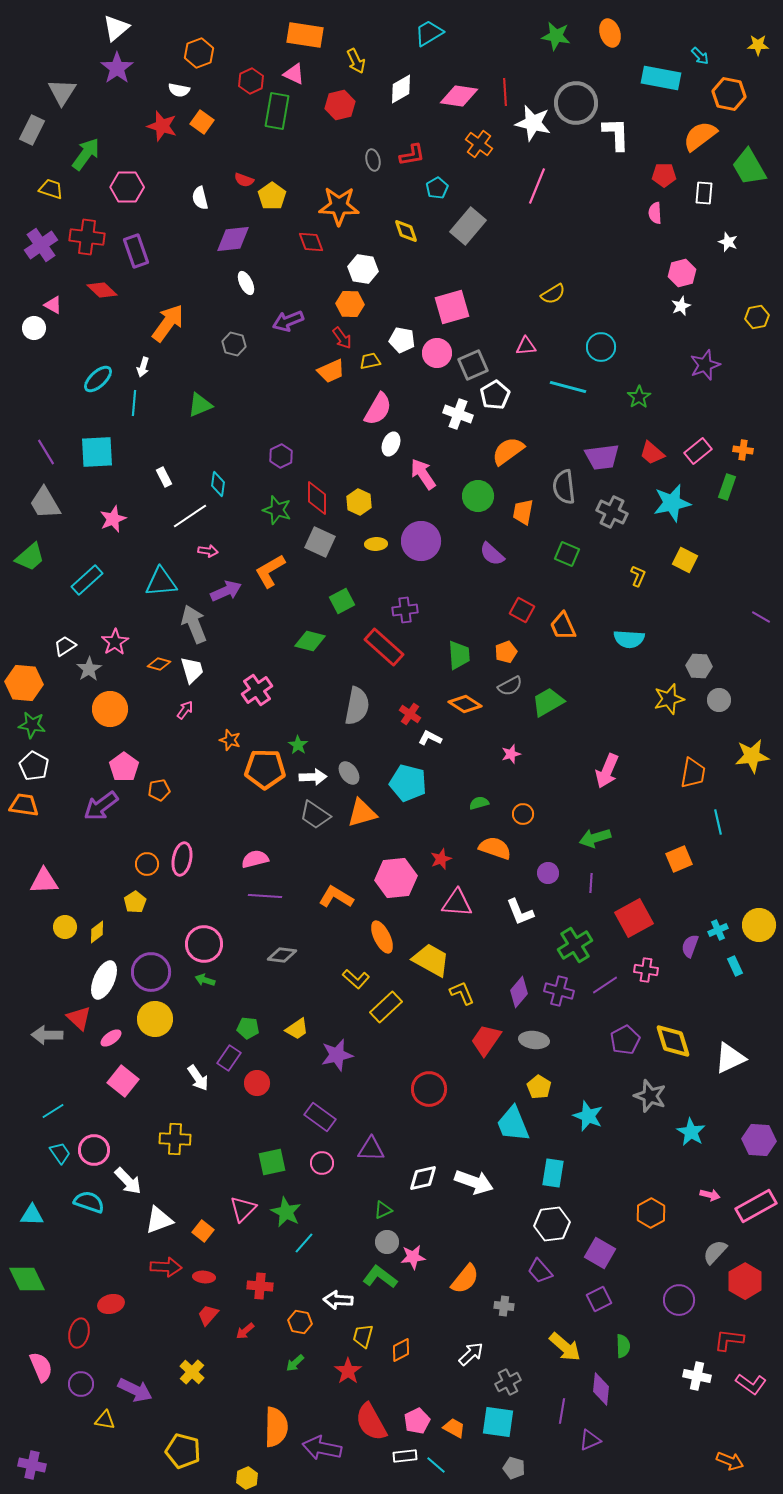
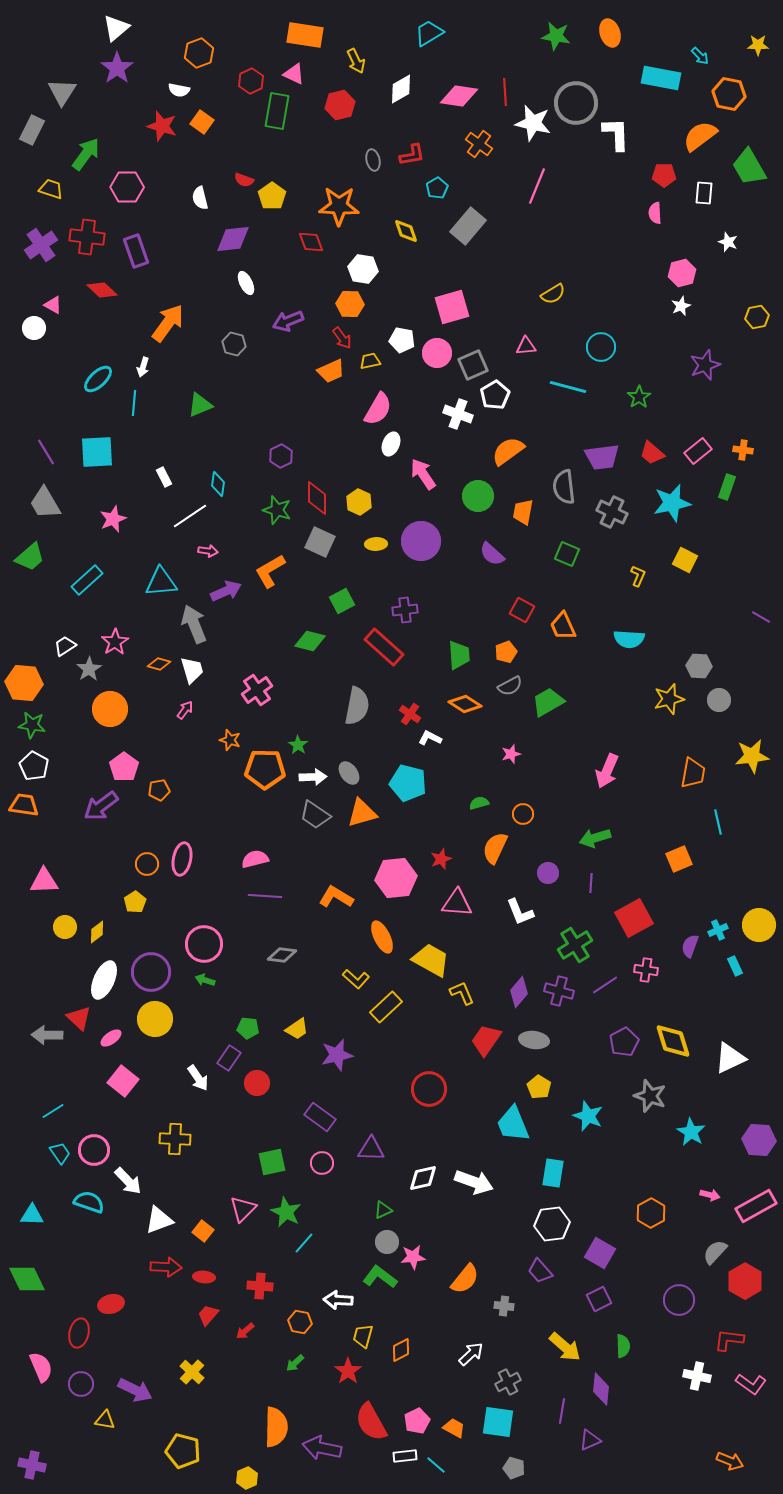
orange semicircle at (495, 848): rotated 84 degrees counterclockwise
purple pentagon at (625, 1040): moved 1 px left, 2 px down
